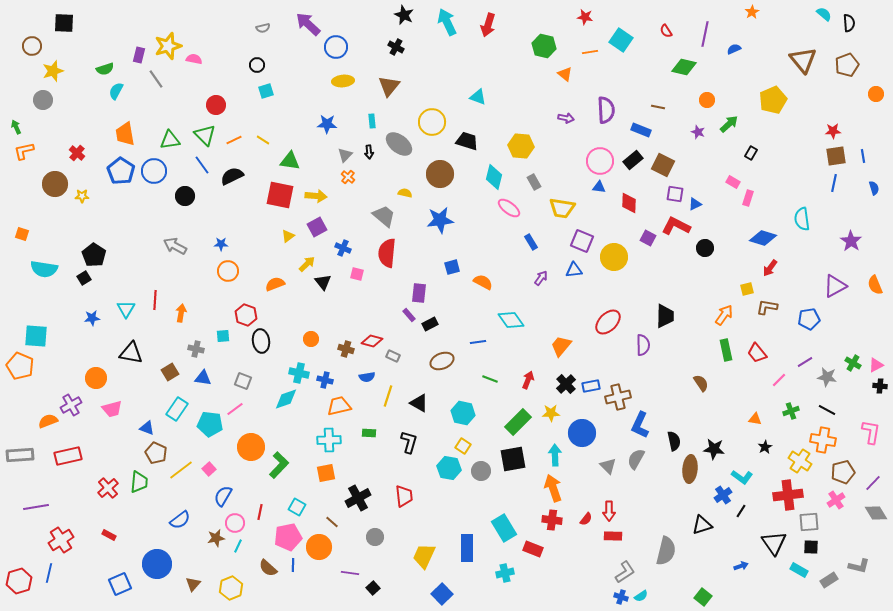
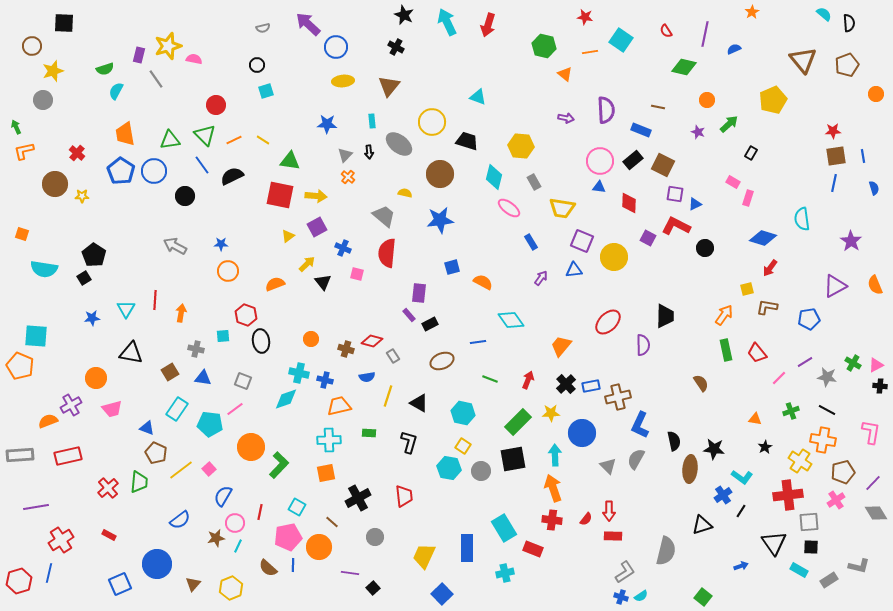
gray rectangle at (393, 356): rotated 32 degrees clockwise
pink line at (779, 380): moved 2 px up
